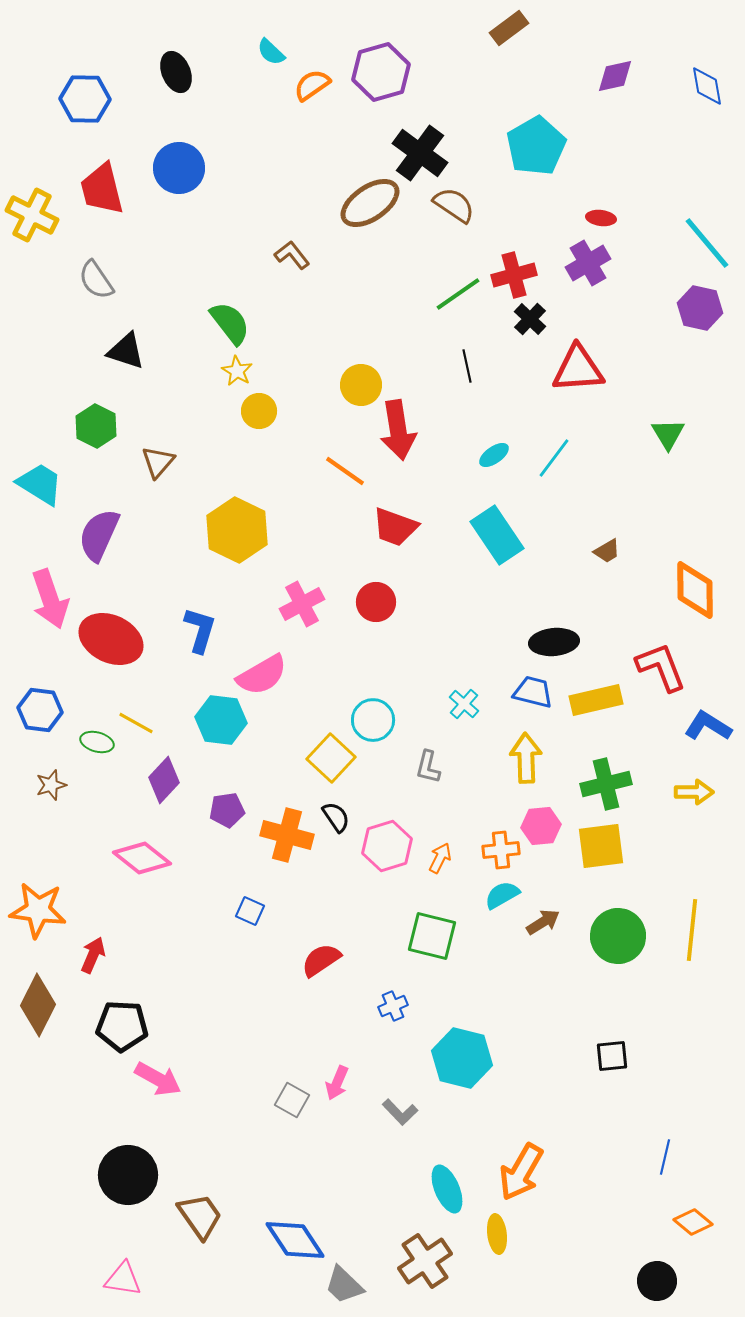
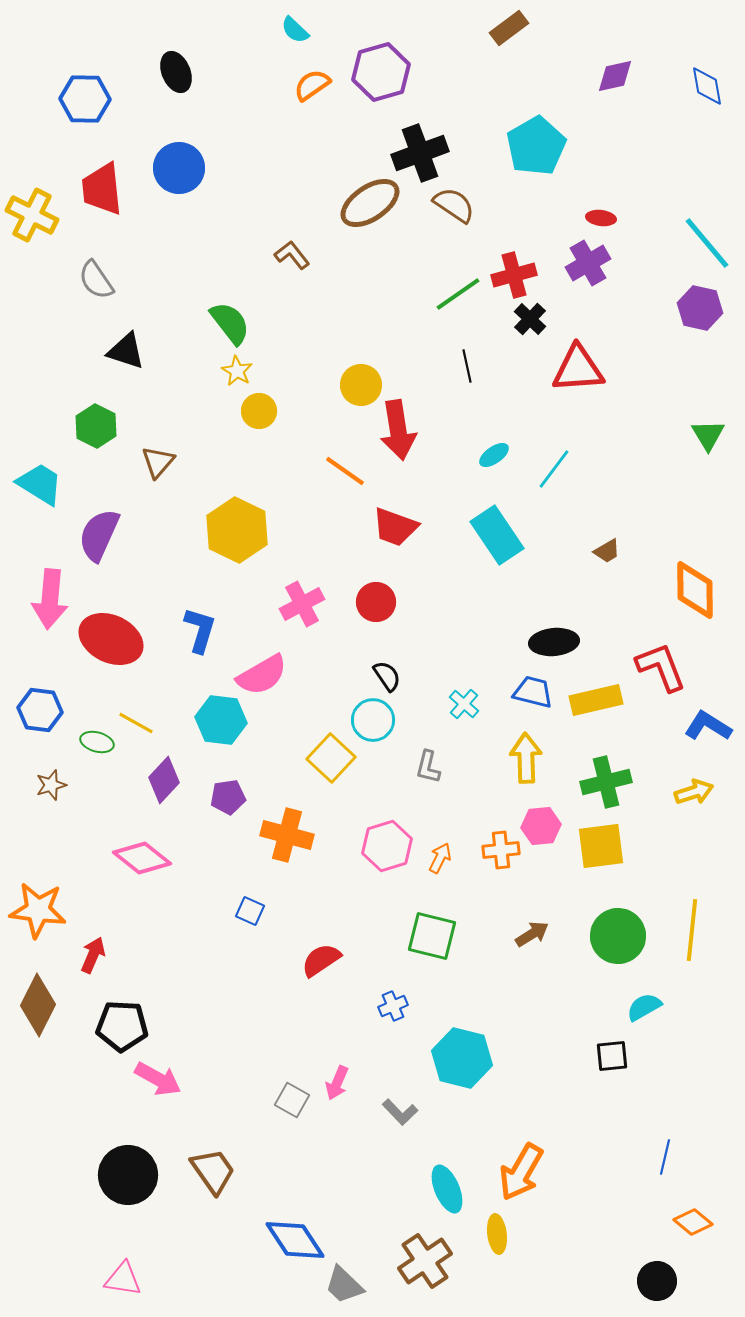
cyan semicircle at (271, 52): moved 24 px right, 22 px up
black cross at (420, 153): rotated 34 degrees clockwise
red trapezoid at (102, 189): rotated 8 degrees clockwise
green triangle at (668, 434): moved 40 px right, 1 px down
cyan line at (554, 458): moved 11 px down
pink arrow at (50, 599): rotated 24 degrees clockwise
green cross at (606, 784): moved 2 px up
yellow arrow at (694, 792): rotated 18 degrees counterclockwise
purple pentagon at (227, 810): moved 1 px right, 13 px up
black semicircle at (336, 817): moved 51 px right, 141 px up
cyan semicircle at (502, 895): moved 142 px right, 112 px down
brown arrow at (543, 922): moved 11 px left, 12 px down
brown trapezoid at (200, 1216): moved 13 px right, 45 px up
